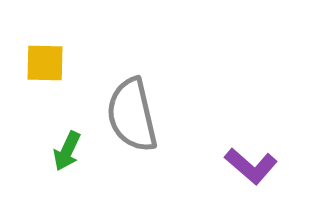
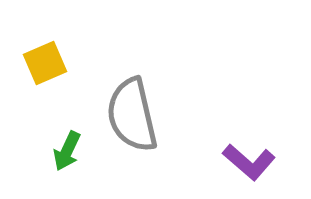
yellow square: rotated 24 degrees counterclockwise
purple L-shape: moved 2 px left, 4 px up
